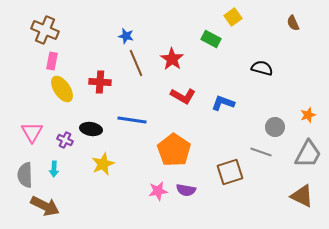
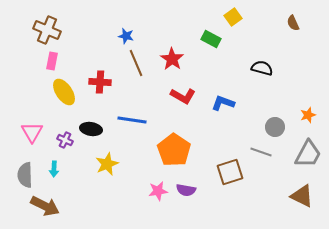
brown cross: moved 2 px right
yellow ellipse: moved 2 px right, 3 px down
yellow star: moved 4 px right
